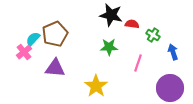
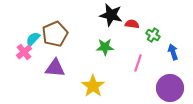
green star: moved 4 px left
yellow star: moved 3 px left
